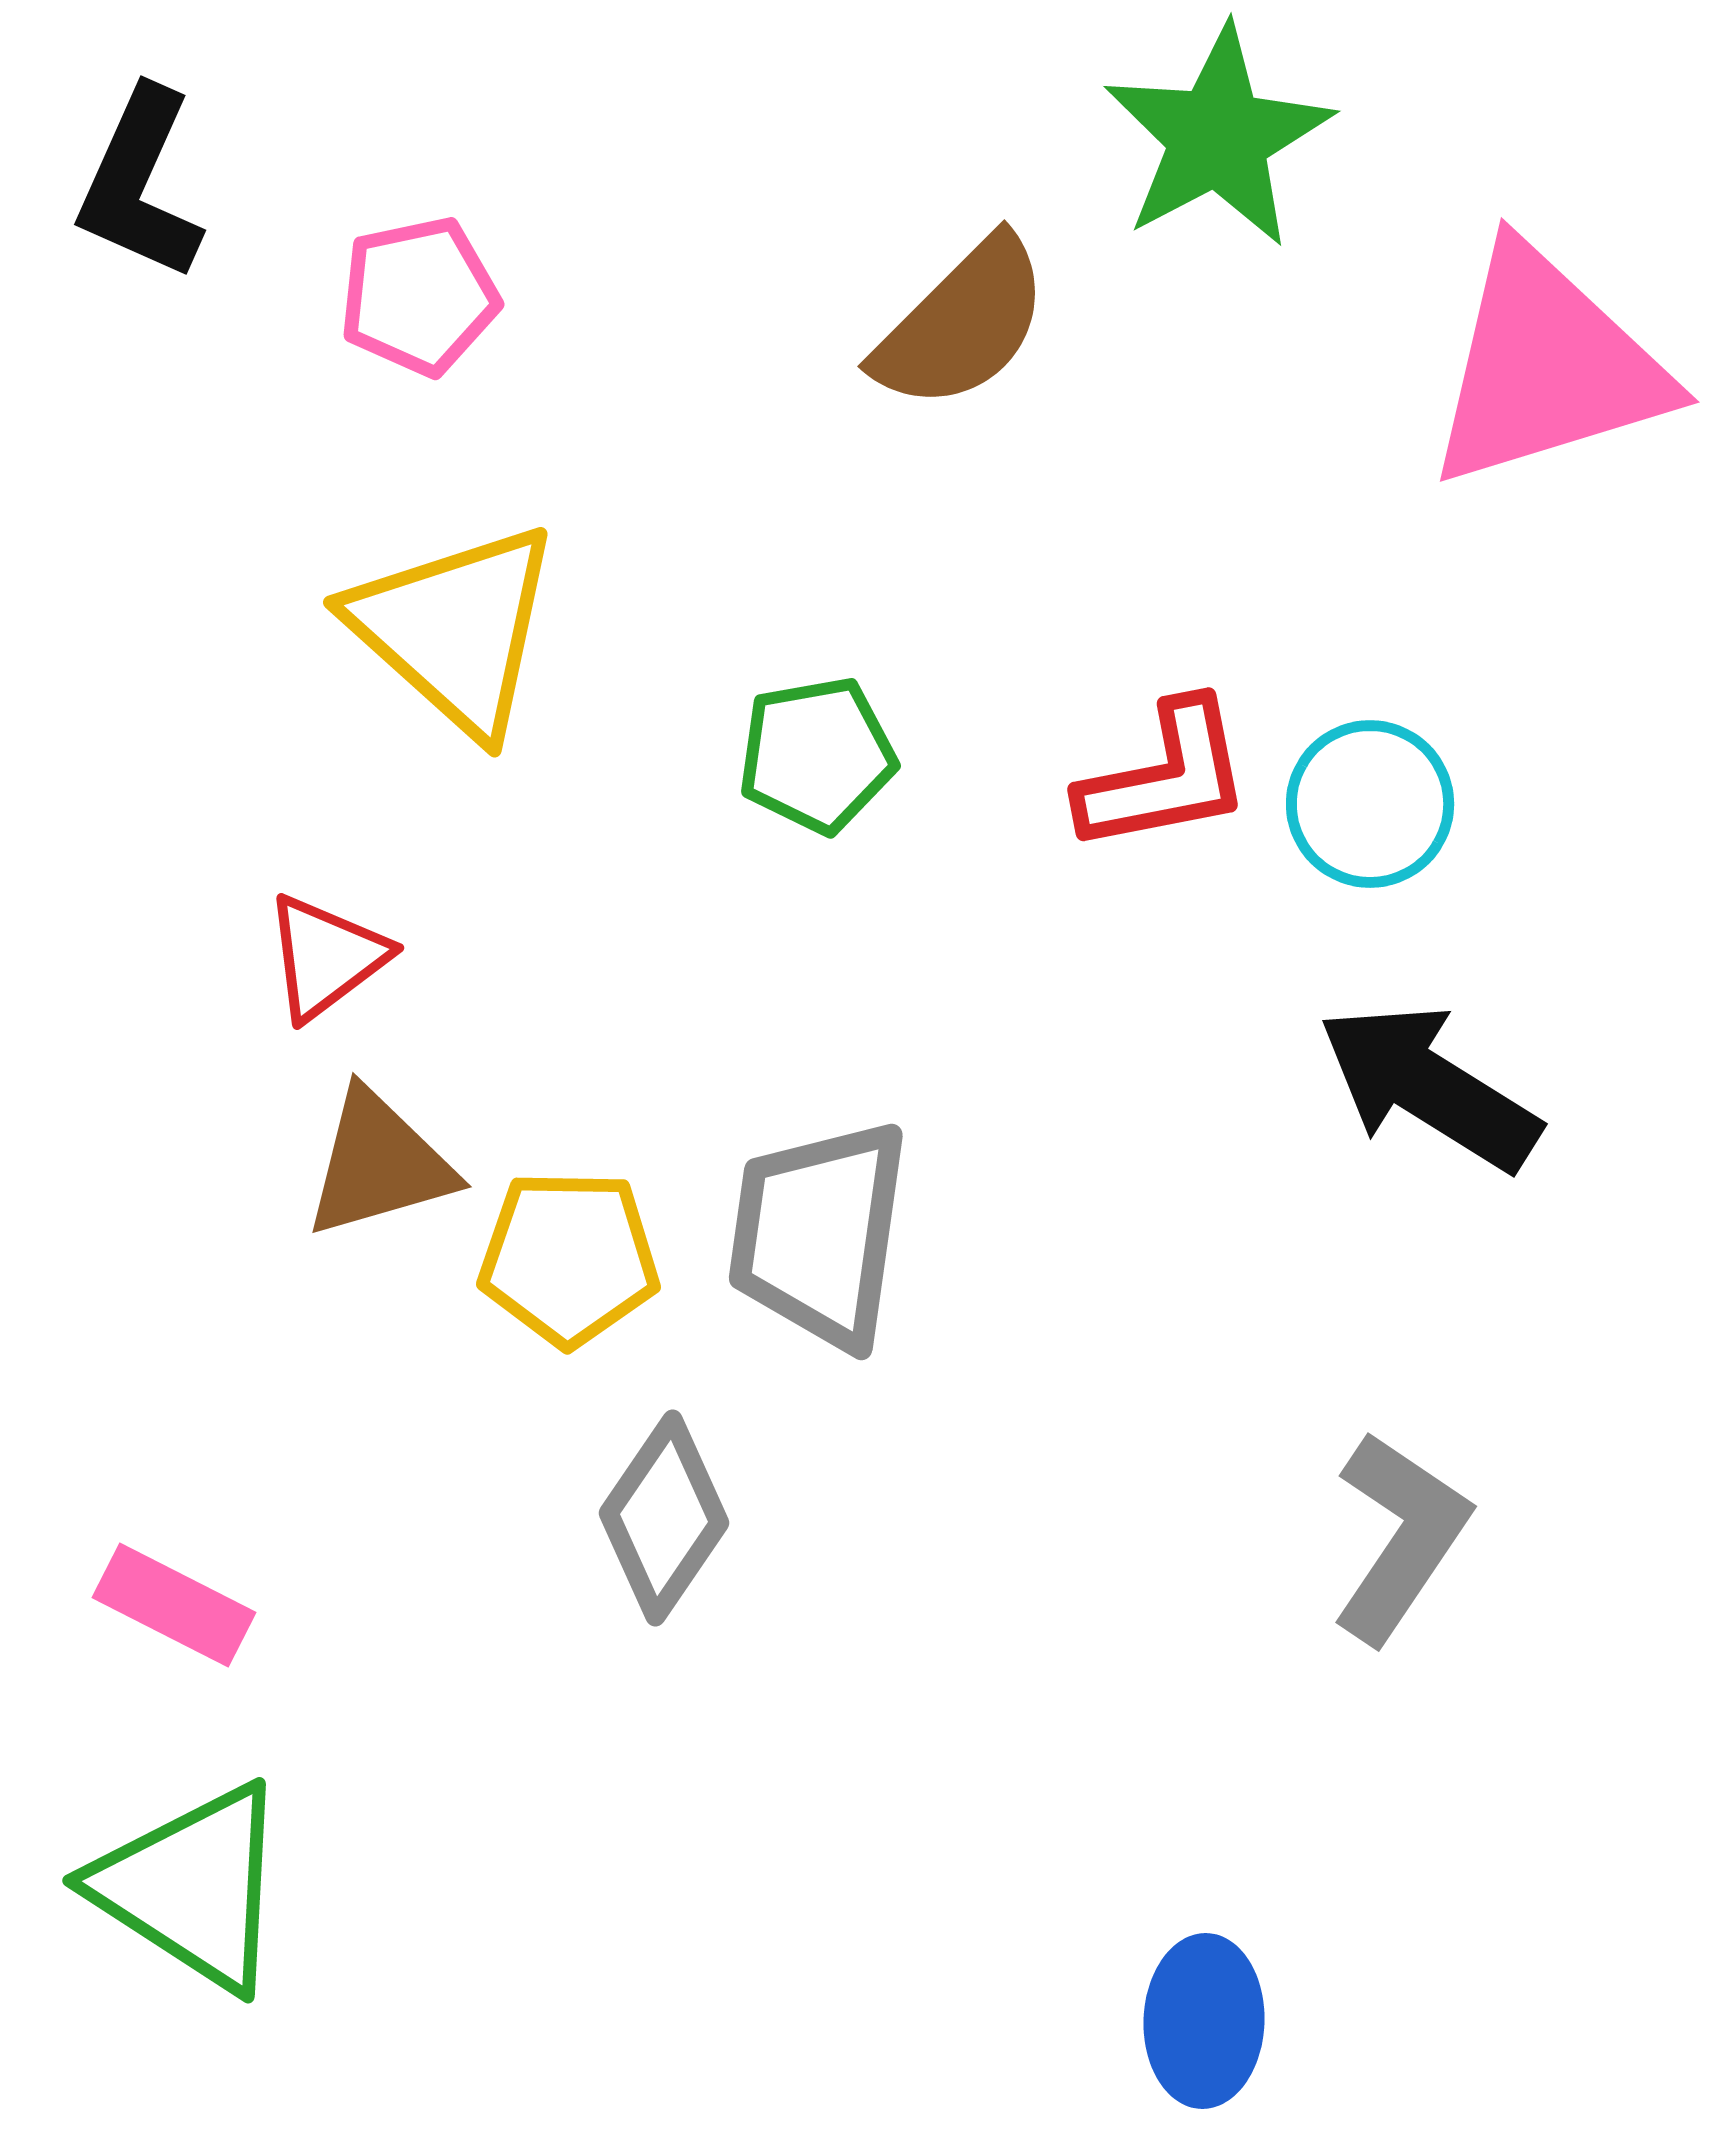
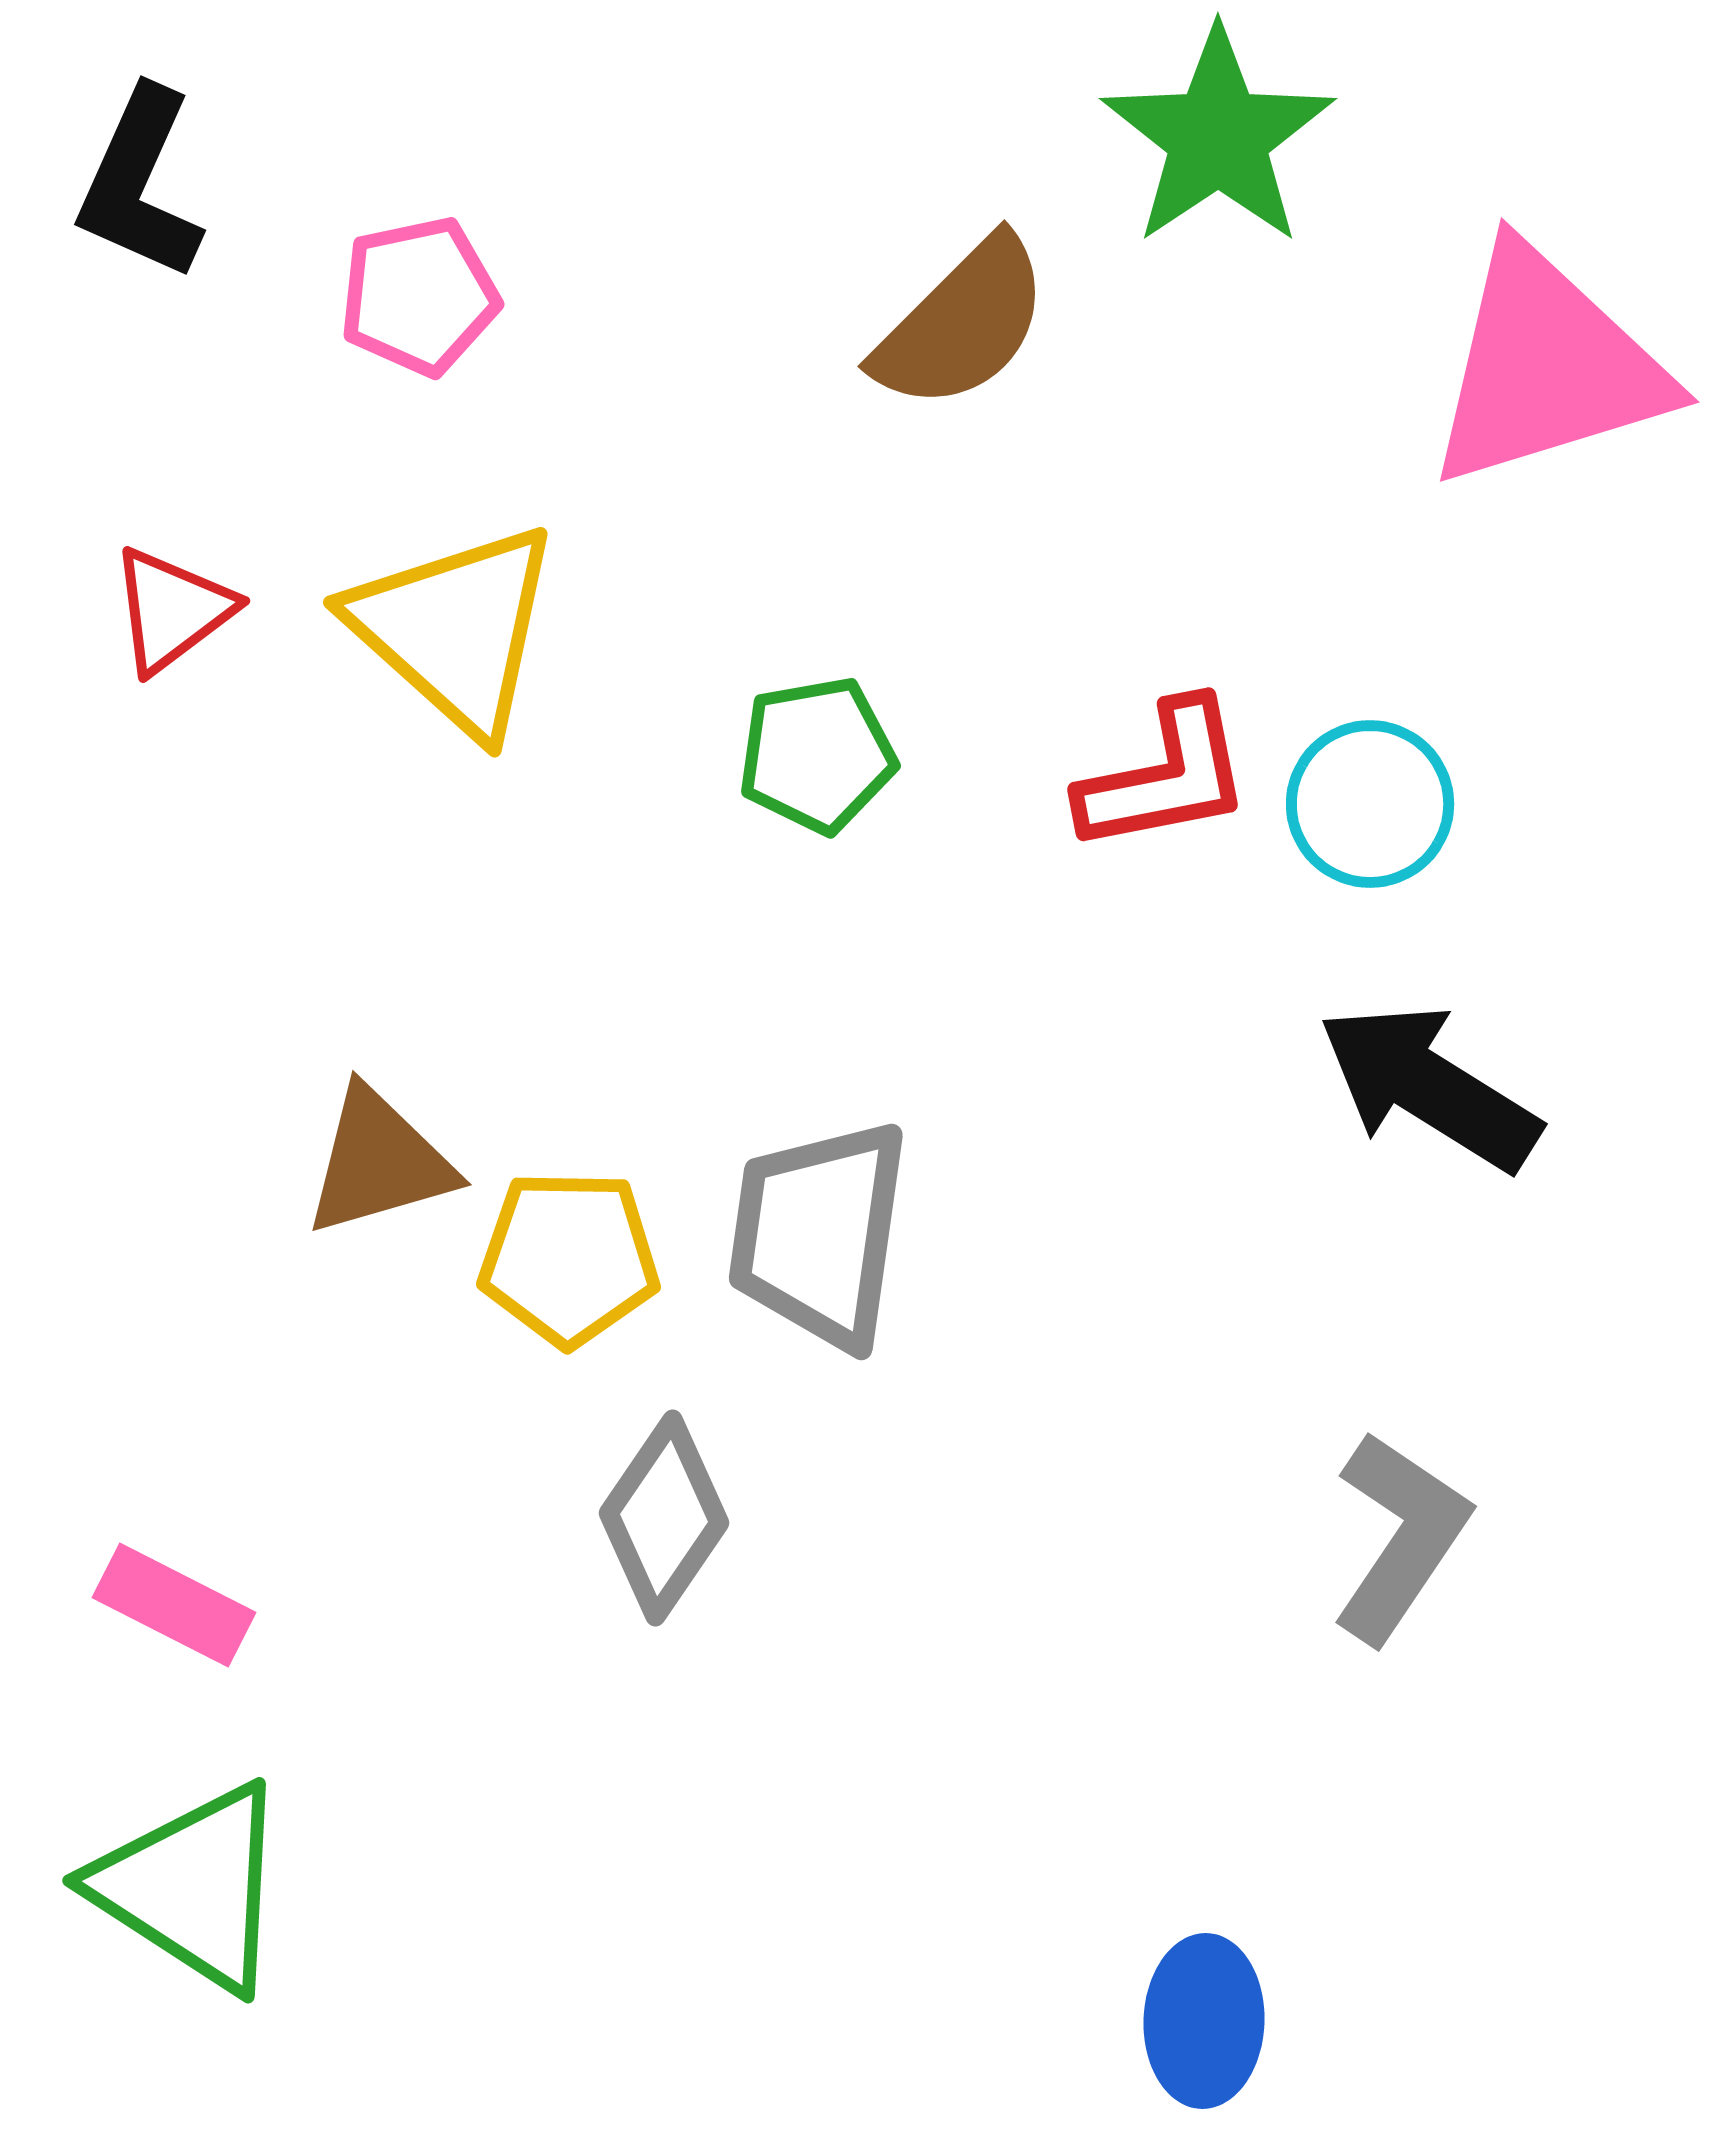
green star: rotated 6 degrees counterclockwise
red triangle: moved 154 px left, 347 px up
brown triangle: moved 2 px up
